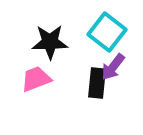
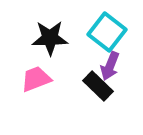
black star: moved 4 px up
purple arrow: moved 3 px left, 1 px up; rotated 16 degrees counterclockwise
black rectangle: moved 1 px right, 3 px down; rotated 52 degrees counterclockwise
